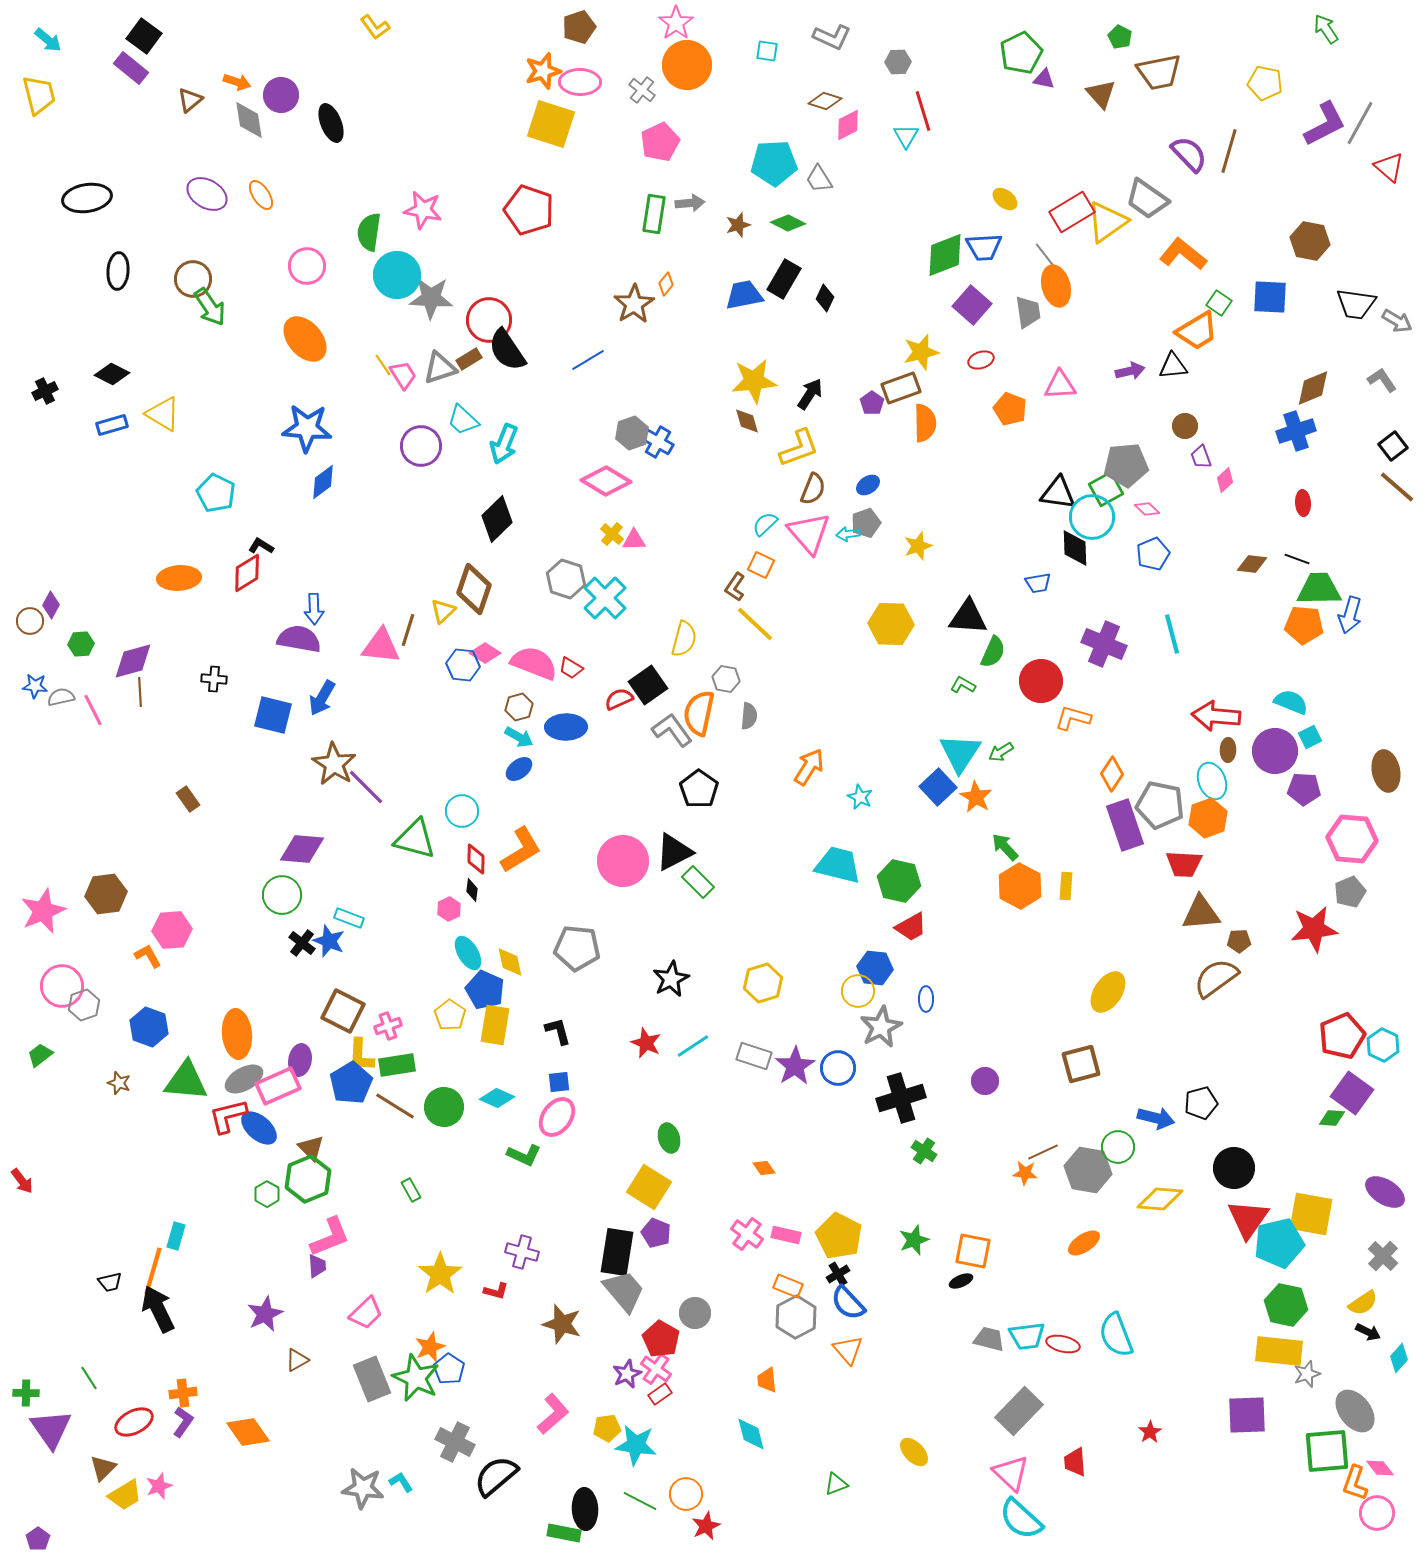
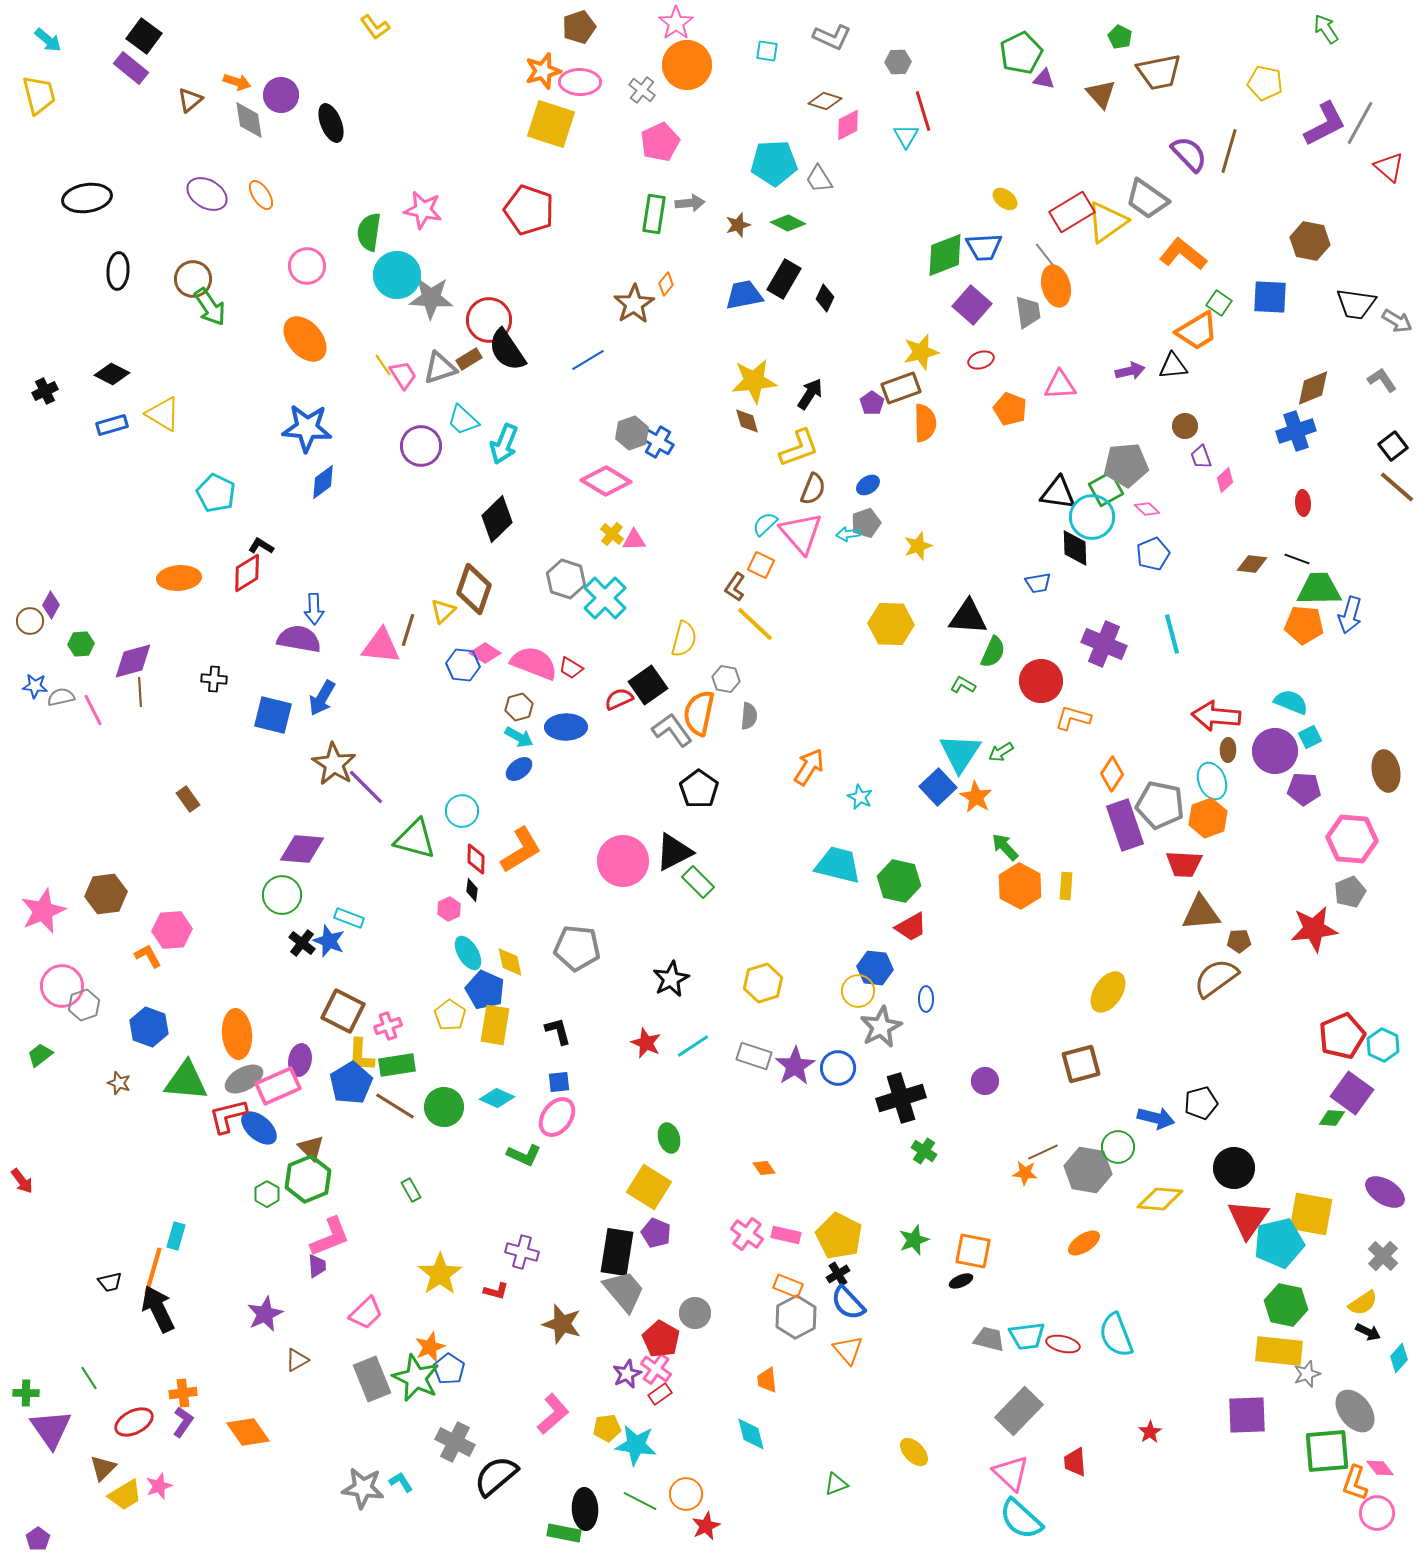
pink triangle at (809, 533): moved 8 px left
